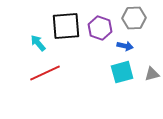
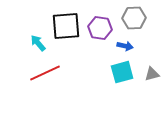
purple hexagon: rotated 10 degrees counterclockwise
